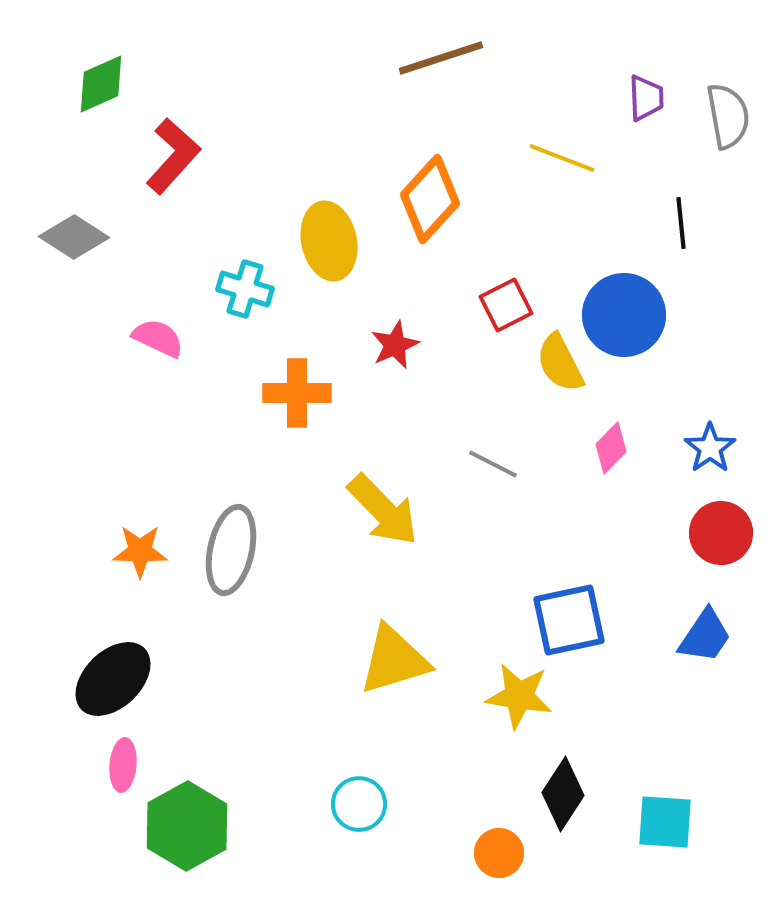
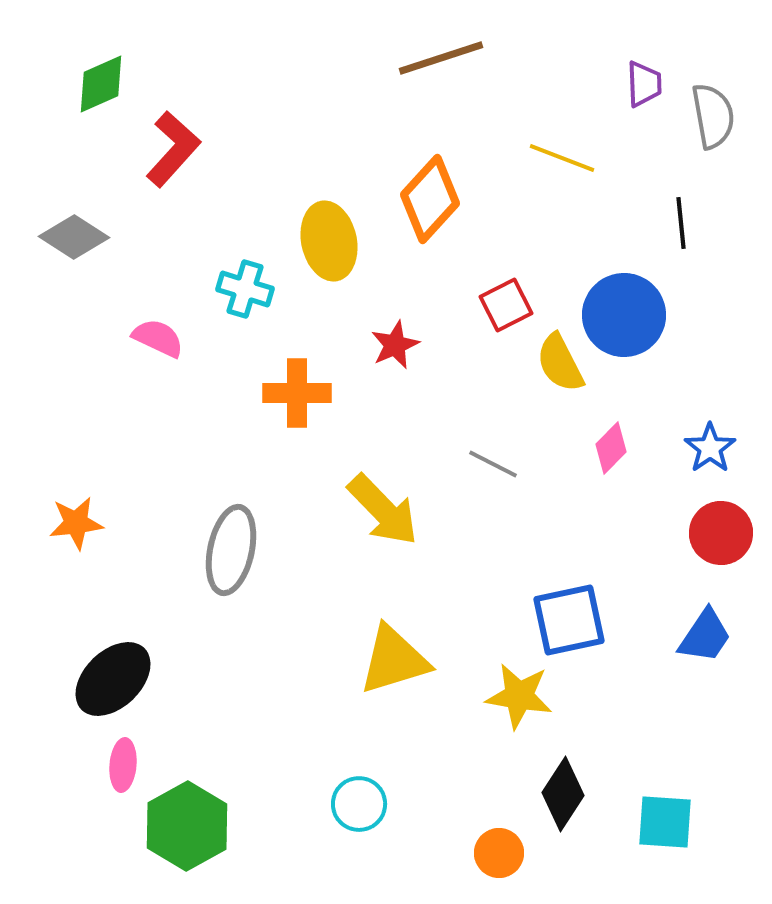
purple trapezoid: moved 2 px left, 14 px up
gray semicircle: moved 15 px left
red L-shape: moved 7 px up
orange star: moved 64 px left, 28 px up; rotated 8 degrees counterclockwise
